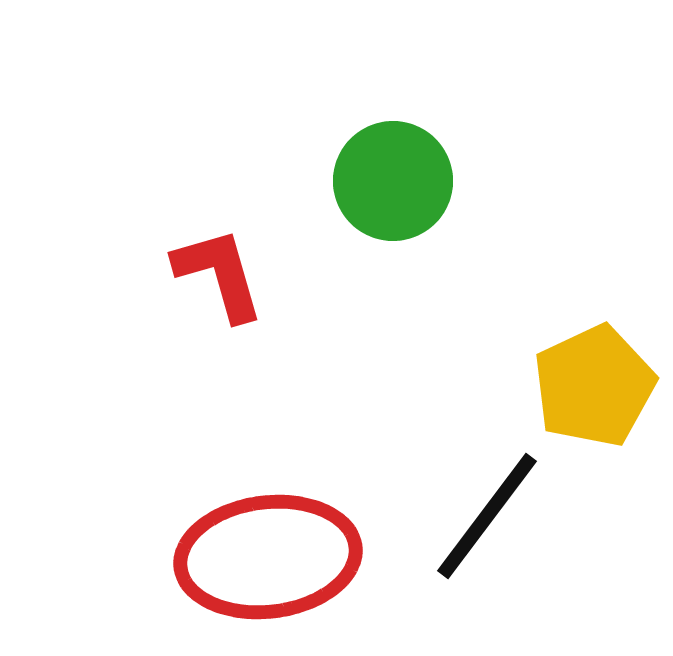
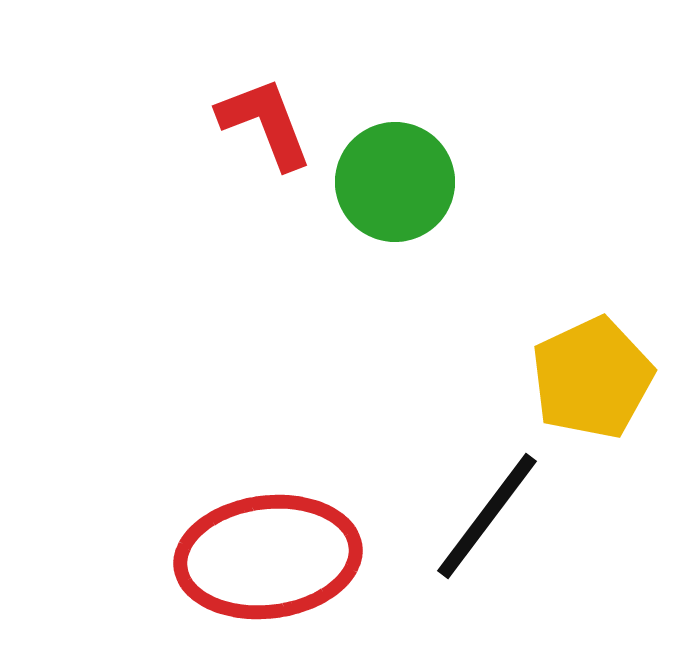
green circle: moved 2 px right, 1 px down
red L-shape: moved 46 px right, 151 px up; rotated 5 degrees counterclockwise
yellow pentagon: moved 2 px left, 8 px up
